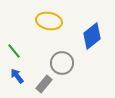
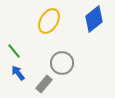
yellow ellipse: rotated 70 degrees counterclockwise
blue diamond: moved 2 px right, 17 px up
blue arrow: moved 1 px right, 3 px up
